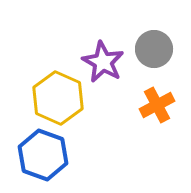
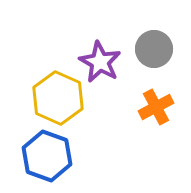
purple star: moved 3 px left
orange cross: moved 1 px left, 2 px down
blue hexagon: moved 4 px right, 1 px down
